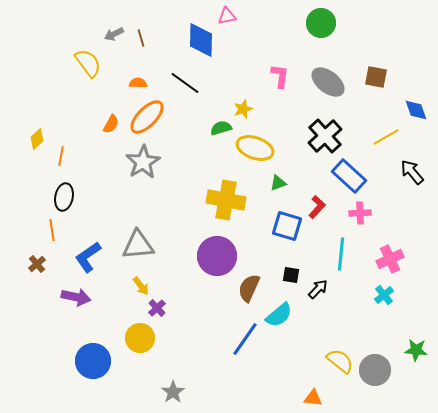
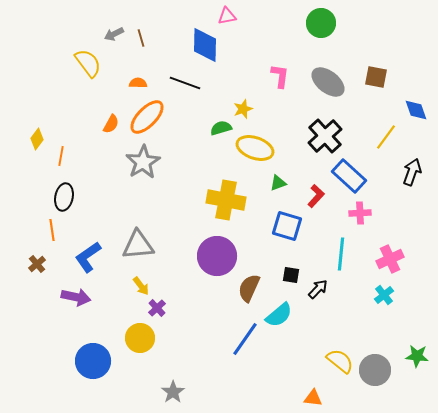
blue diamond at (201, 40): moved 4 px right, 5 px down
black line at (185, 83): rotated 16 degrees counterclockwise
yellow line at (386, 137): rotated 24 degrees counterclockwise
yellow diamond at (37, 139): rotated 10 degrees counterclockwise
black arrow at (412, 172): rotated 60 degrees clockwise
red L-shape at (317, 207): moved 1 px left, 11 px up
green star at (416, 350): moved 1 px right, 6 px down
